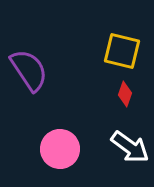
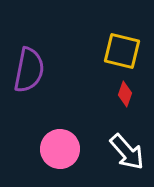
purple semicircle: rotated 45 degrees clockwise
white arrow: moved 3 px left, 5 px down; rotated 12 degrees clockwise
